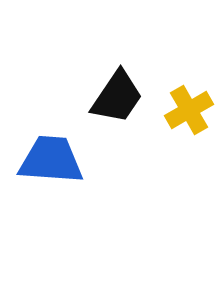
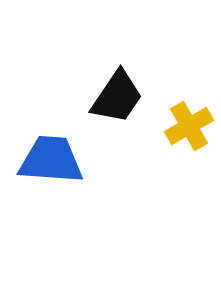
yellow cross: moved 16 px down
